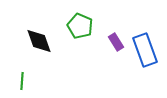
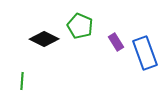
black diamond: moved 5 px right, 2 px up; rotated 44 degrees counterclockwise
blue rectangle: moved 3 px down
